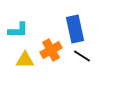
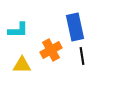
blue rectangle: moved 2 px up
black line: rotated 48 degrees clockwise
yellow triangle: moved 3 px left, 5 px down
